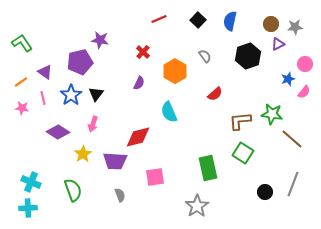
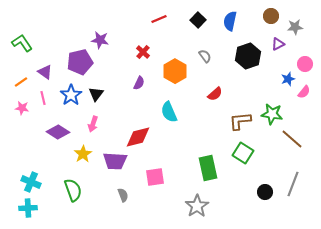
brown circle at (271, 24): moved 8 px up
gray semicircle at (120, 195): moved 3 px right
